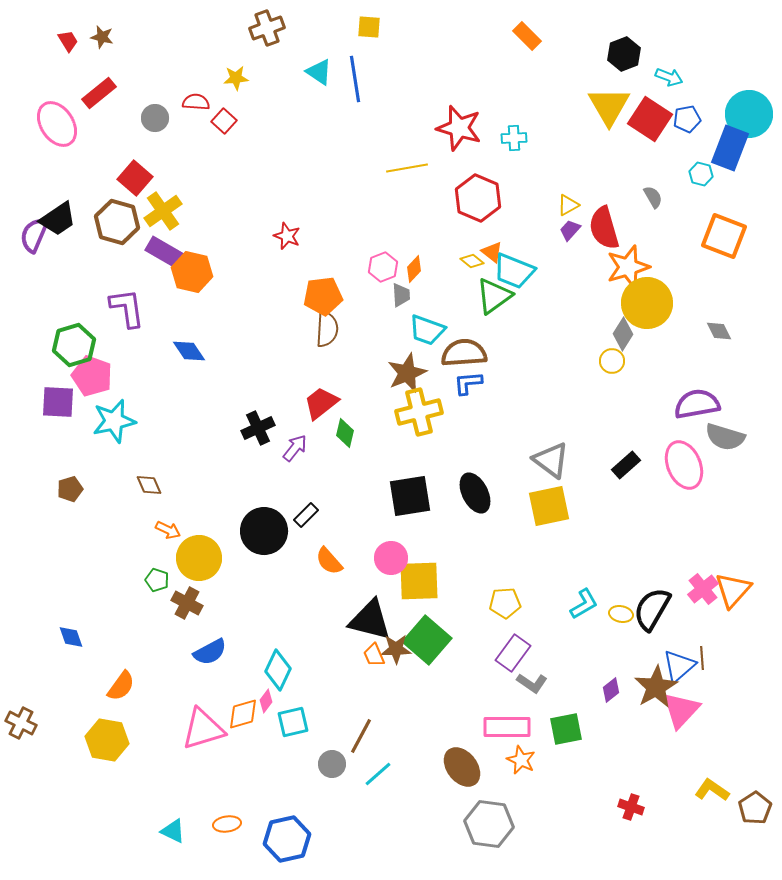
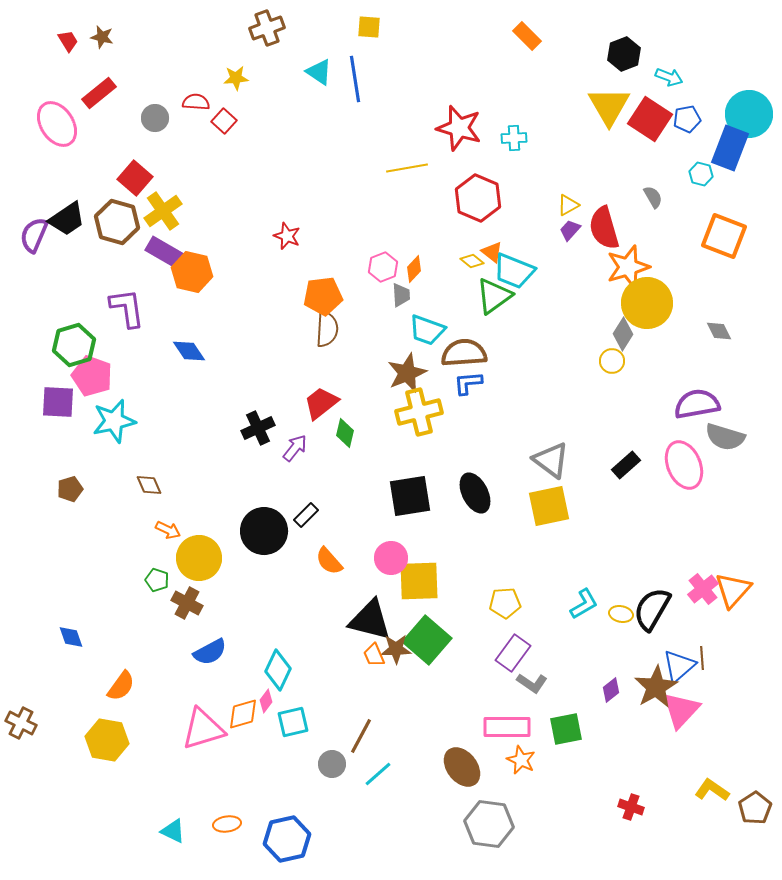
black trapezoid at (58, 219): moved 9 px right
